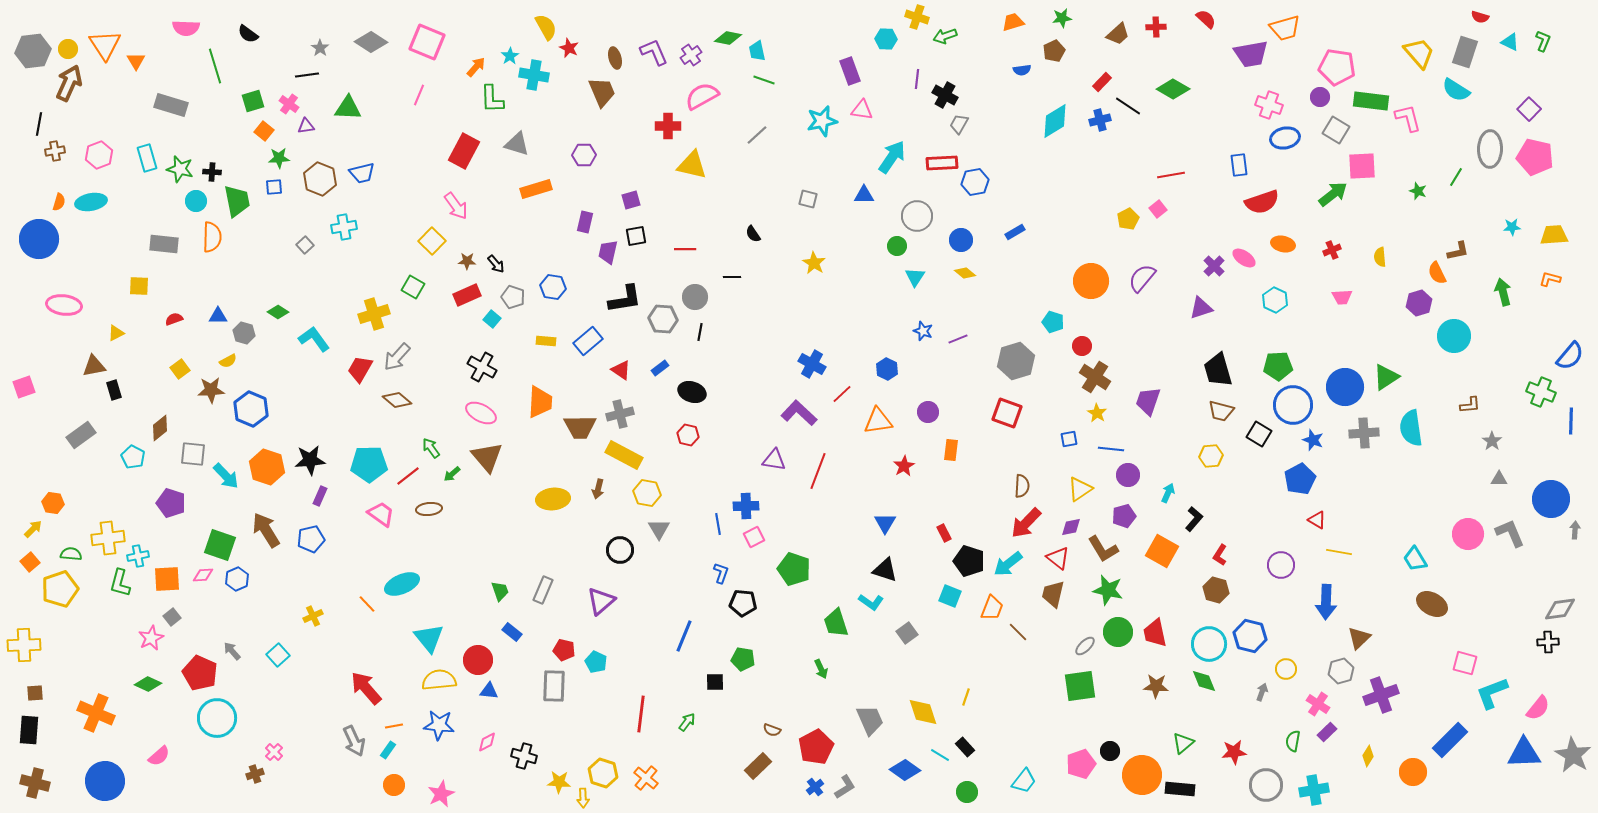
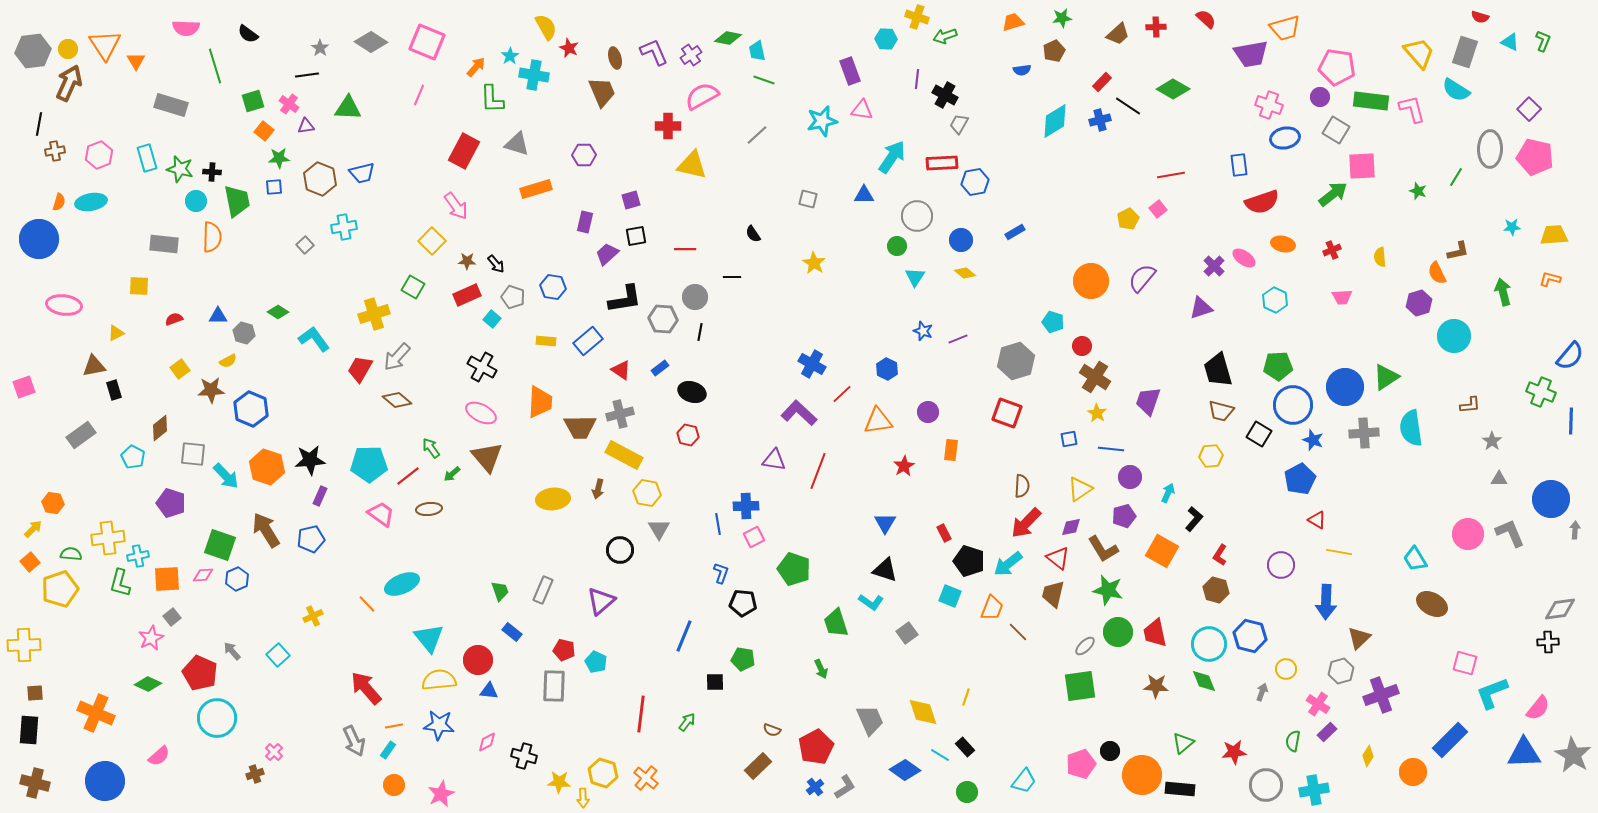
pink L-shape at (1408, 118): moved 4 px right, 9 px up
purple trapezoid at (608, 252): moved 1 px left, 2 px down; rotated 35 degrees clockwise
purple circle at (1128, 475): moved 2 px right, 2 px down
